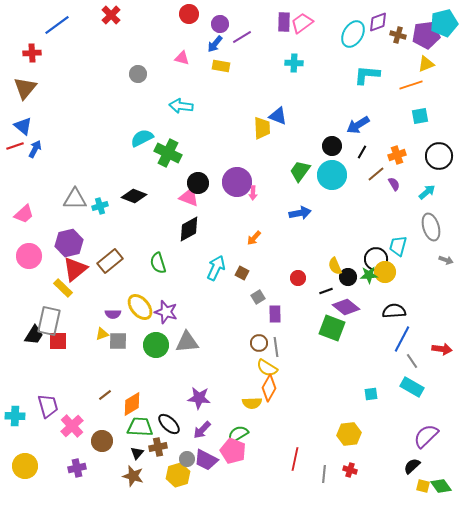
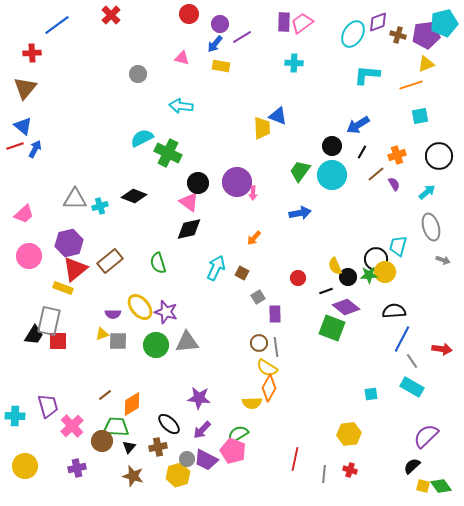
pink triangle at (189, 197): moved 5 px down; rotated 15 degrees clockwise
black diamond at (189, 229): rotated 16 degrees clockwise
gray arrow at (446, 260): moved 3 px left
yellow rectangle at (63, 288): rotated 24 degrees counterclockwise
green trapezoid at (140, 427): moved 24 px left
black triangle at (137, 453): moved 8 px left, 6 px up
